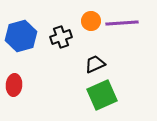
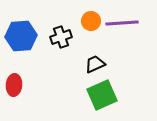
blue hexagon: rotated 12 degrees clockwise
